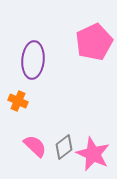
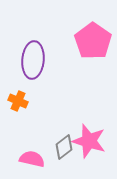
pink pentagon: moved 1 px left, 1 px up; rotated 12 degrees counterclockwise
pink semicircle: moved 3 px left, 13 px down; rotated 30 degrees counterclockwise
pink star: moved 4 px left, 13 px up; rotated 8 degrees counterclockwise
